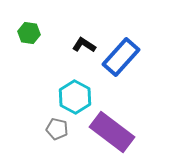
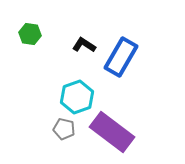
green hexagon: moved 1 px right, 1 px down
blue rectangle: rotated 12 degrees counterclockwise
cyan hexagon: moved 2 px right; rotated 12 degrees clockwise
gray pentagon: moved 7 px right
